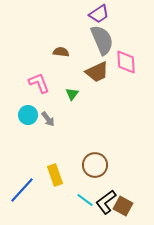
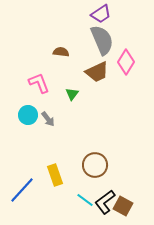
purple trapezoid: moved 2 px right
pink diamond: rotated 35 degrees clockwise
black L-shape: moved 1 px left
